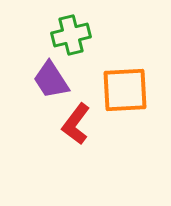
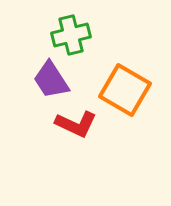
orange square: rotated 33 degrees clockwise
red L-shape: rotated 102 degrees counterclockwise
